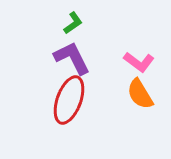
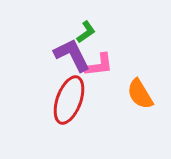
green L-shape: moved 13 px right, 9 px down
purple L-shape: moved 3 px up
pink L-shape: moved 40 px left, 3 px down; rotated 44 degrees counterclockwise
